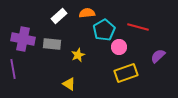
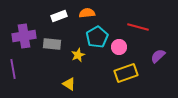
white rectangle: rotated 21 degrees clockwise
cyan pentagon: moved 7 px left, 7 px down
purple cross: moved 1 px right, 3 px up; rotated 20 degrees counterclockwise
